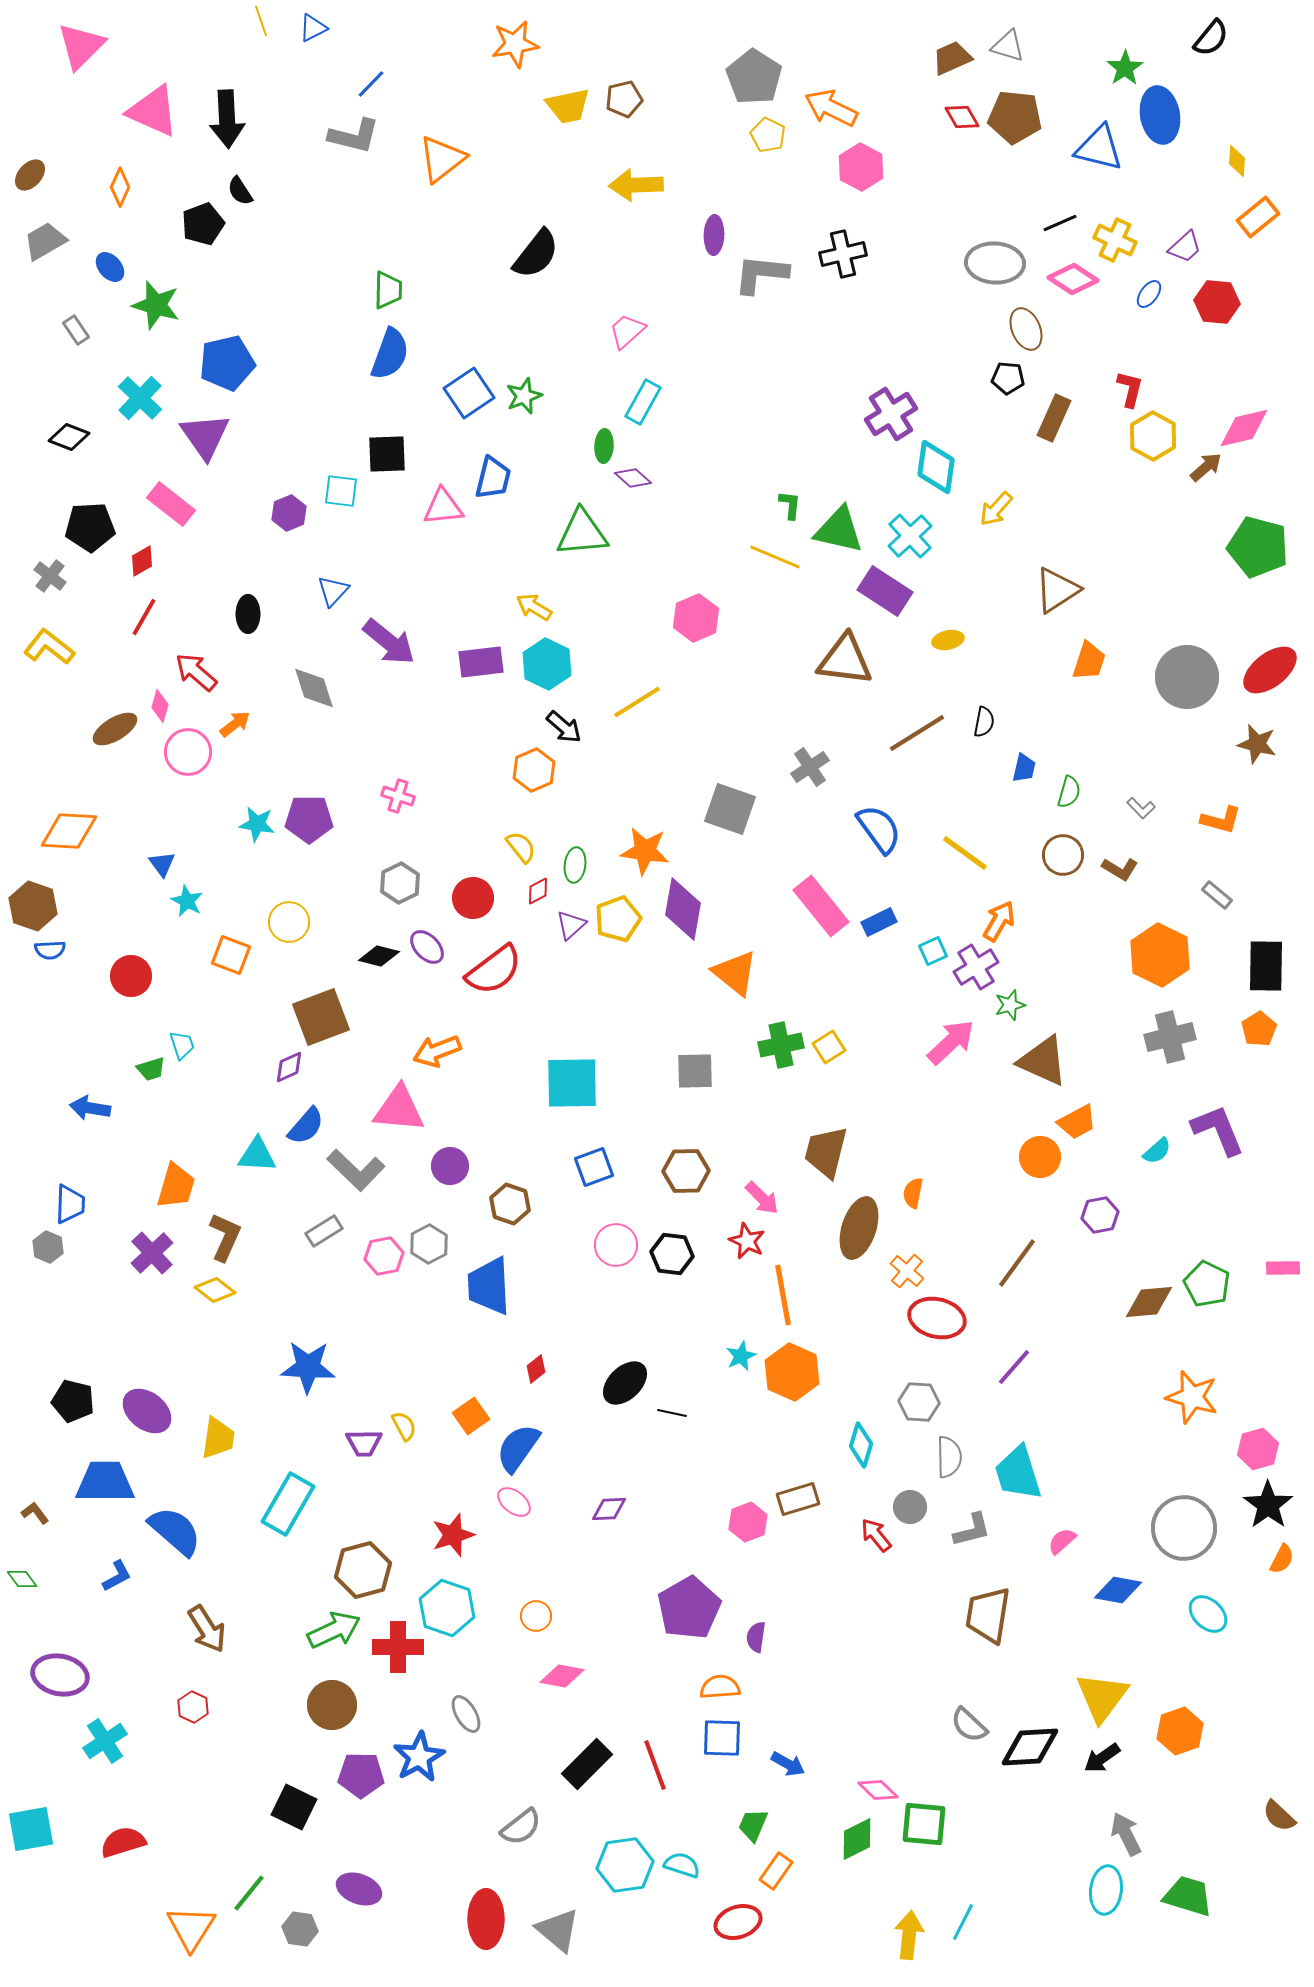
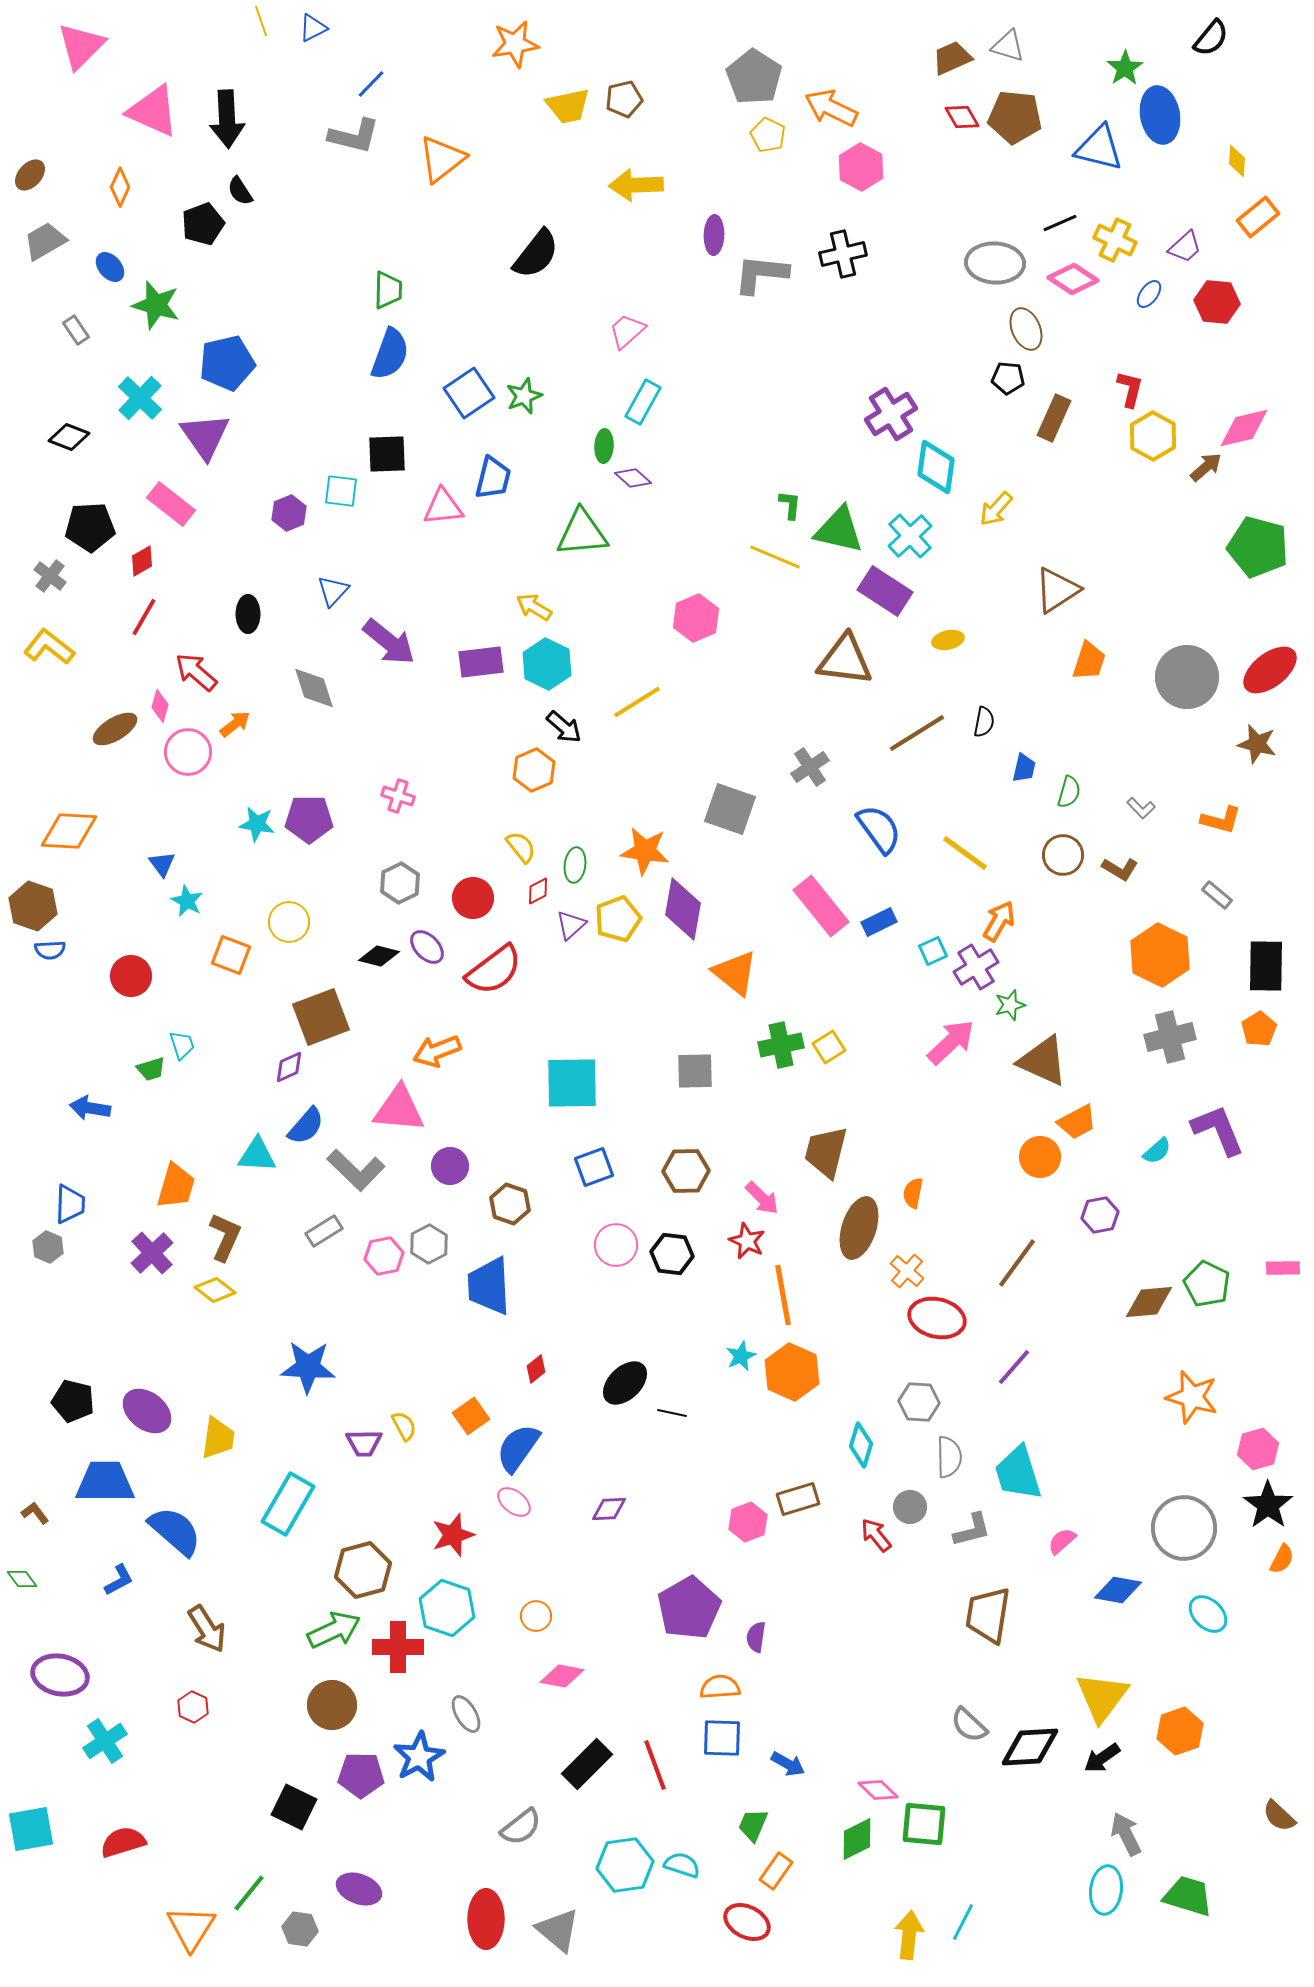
blue L-shape at (117, 1576): moved 2 px right, 4 px down
red ellipse at (738, 1922): moved 9 px right; rotated 45 degrees clockwise
